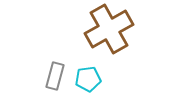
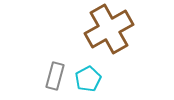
cyan pentagon: rotated 20 degrees counterclockwise
